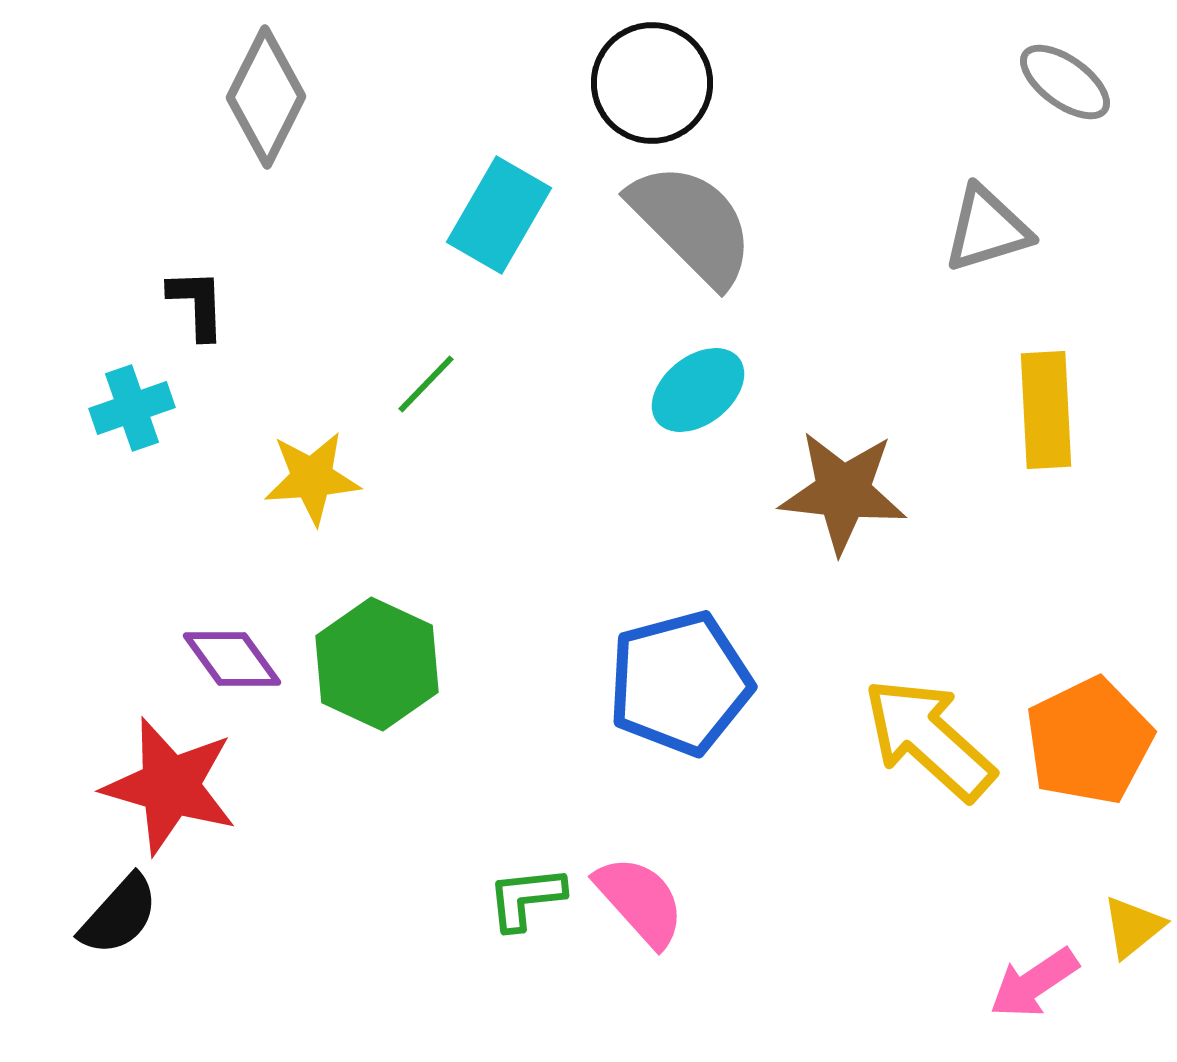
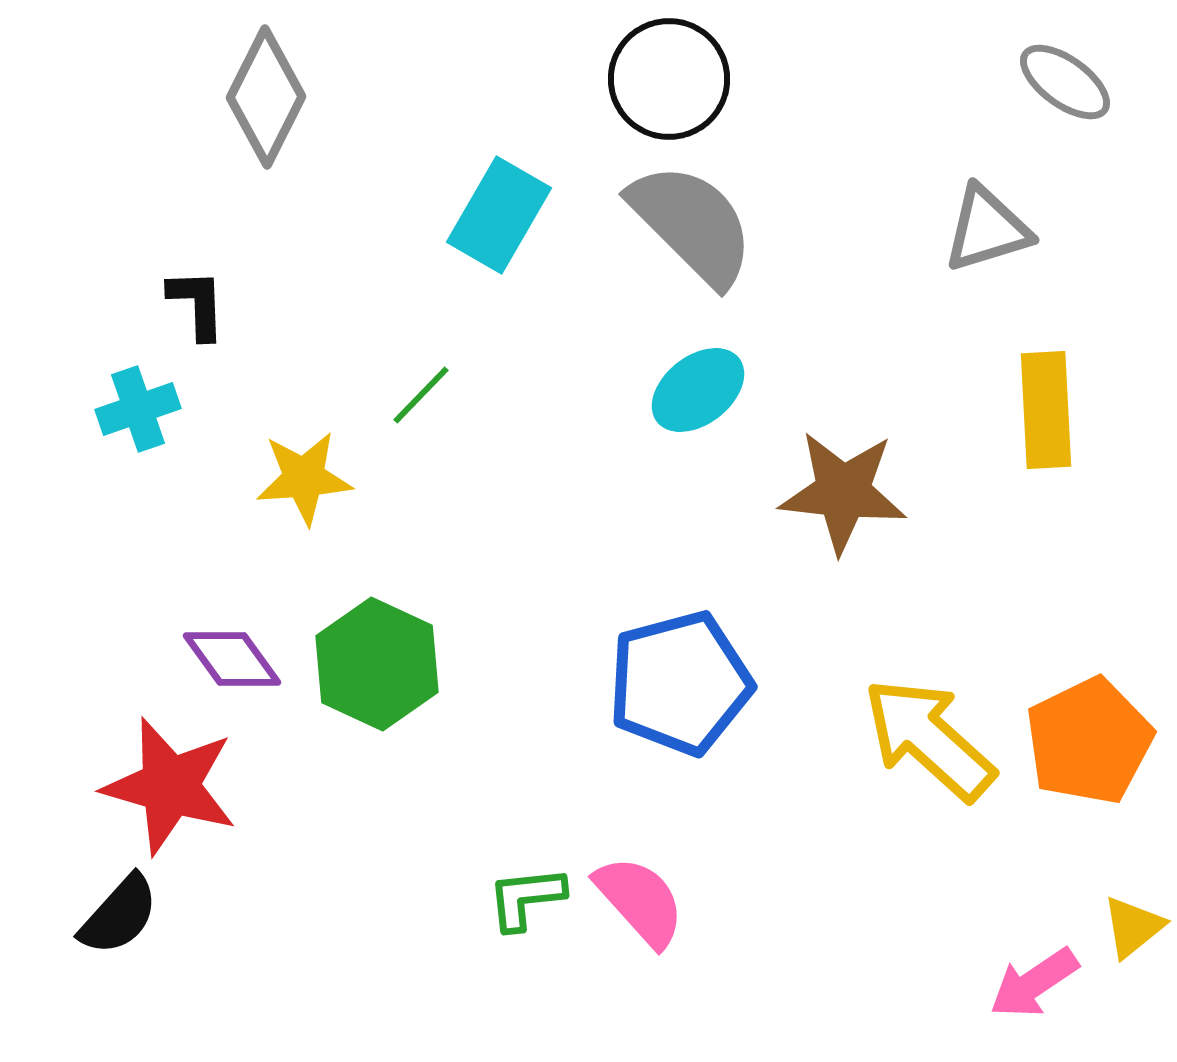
black circle: moved 17 px right, 4 px up
green line: moved 5 px left, 11 px down
cyan cross: moved 6 px right, 1 px down
yellow star: moved 8 px left
